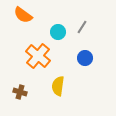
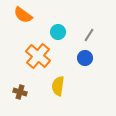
gray line: moved 7 px right, 8 px down
